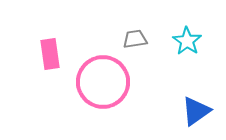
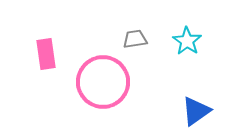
pink rectangle: moved 4 px left
